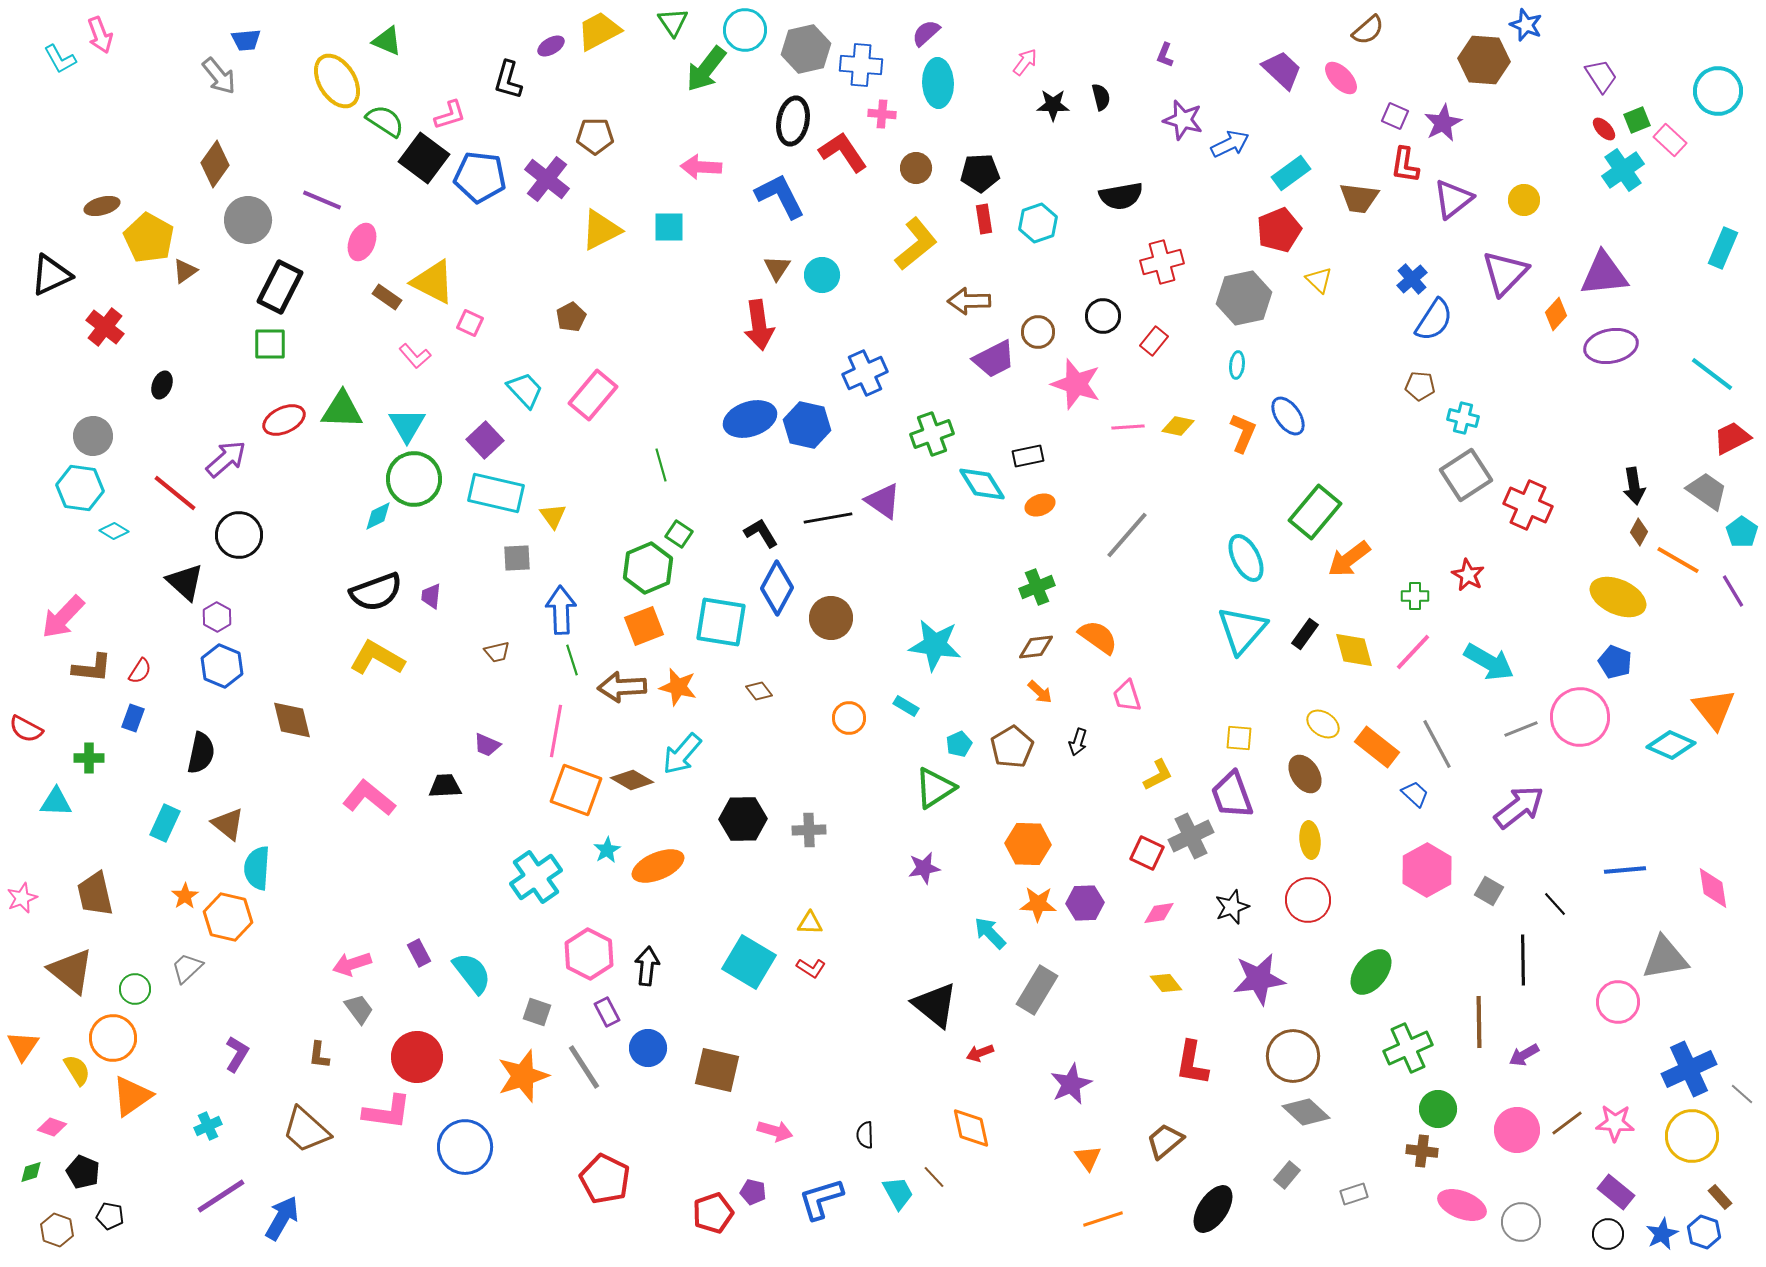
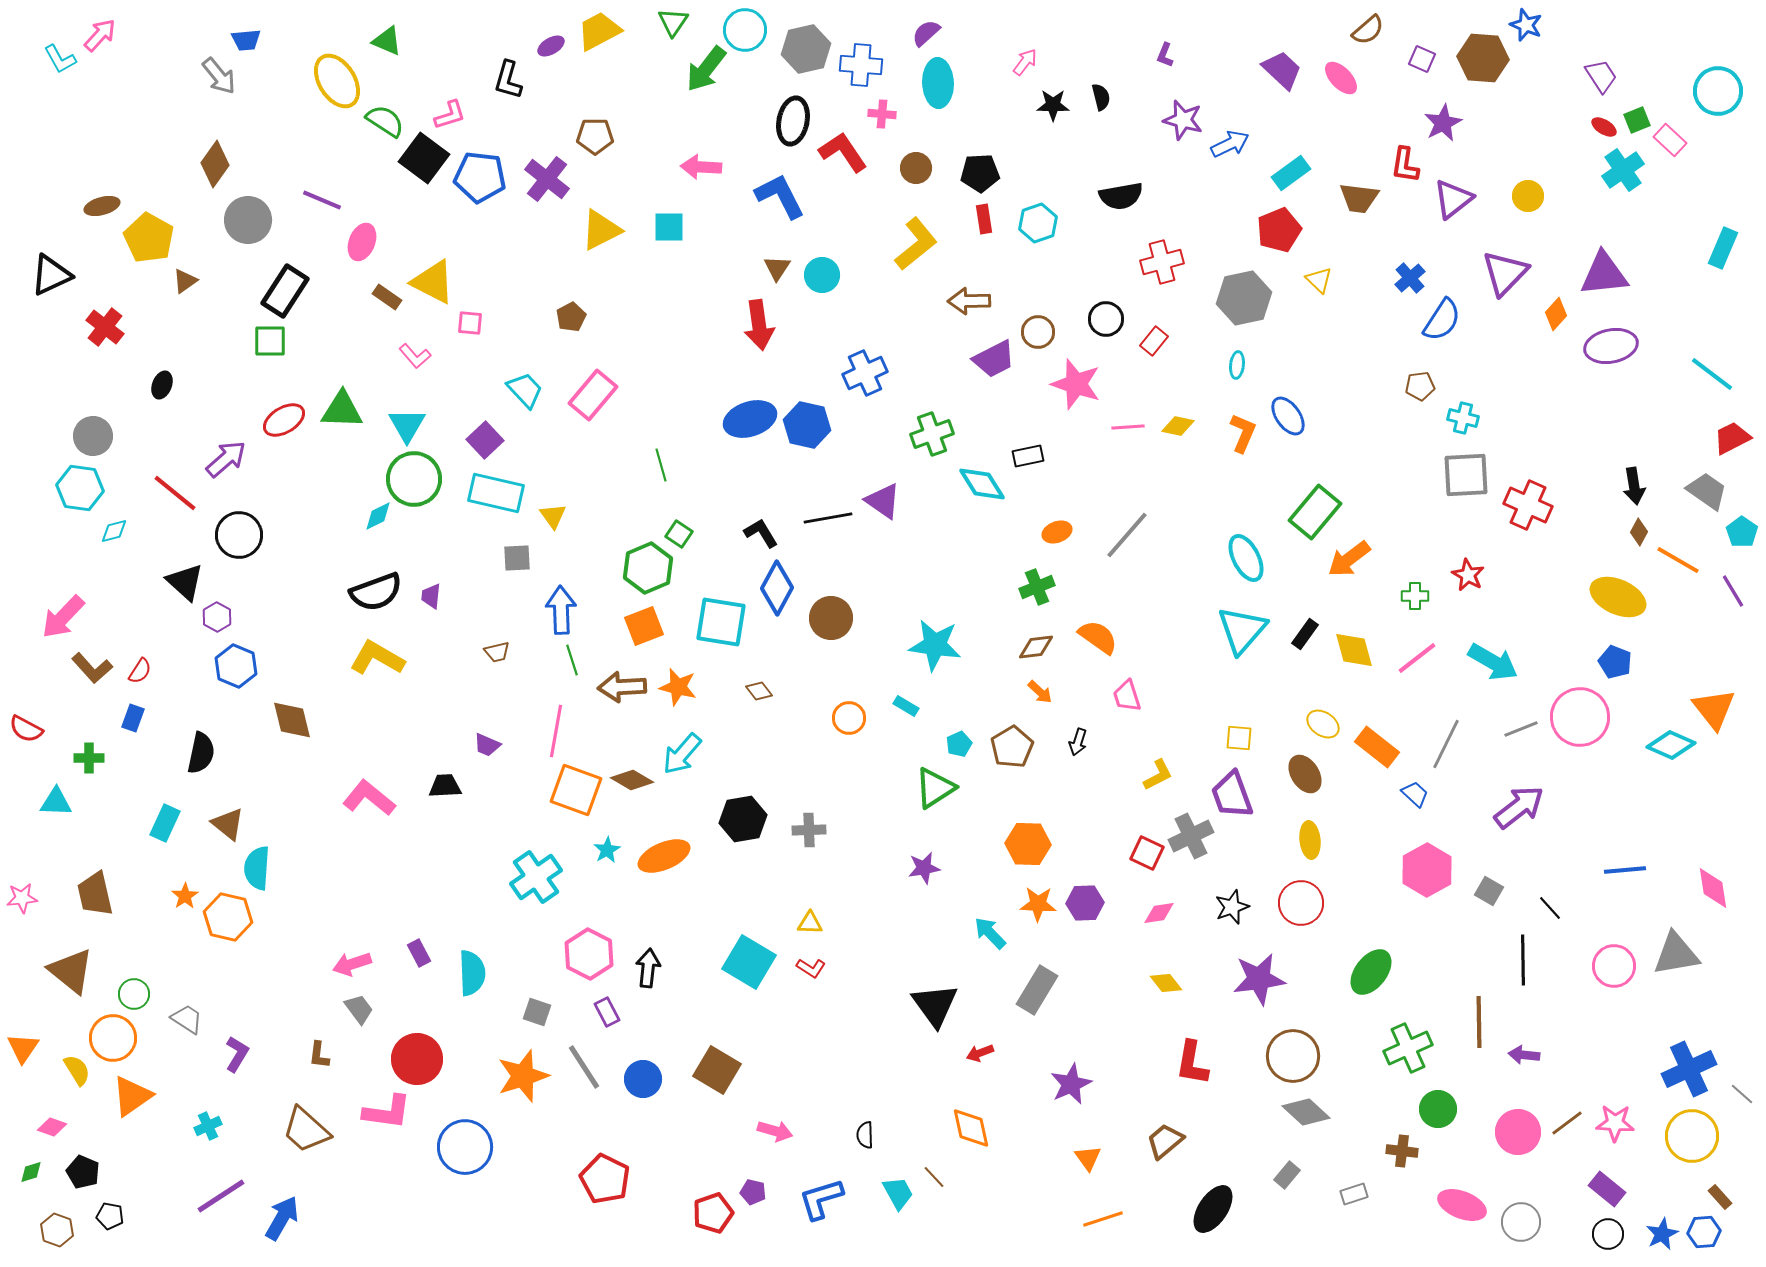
green triangle at (673, 22): rotated 8 degrees clockwise
pink arrow at (100, 35): rotated 117 degrees counterclockwise
brown hexagon at (1484, 60): moved 1 px left, 2 px up
purple square at (1395, 116): moved 27 px right, 57 px up
red ellipse at (1604, 129): moved 2 px up; rotated 15 degrees counterclockwise
yellow circle at (1524, 200): moved 4 px right, 4 px up
brown triangle at (185, 271): moved 10 px down
blue cross at (1412, 279): moved 2 px left, 1 px up
black rectangle at (280, 287): moved 5 px right, 4 px down; rotated 6 degrees clockwise
black circle at (1103, 316): moved 3 px right, 3 px down
blue semicircle at (1434, 320): moved 8 px right
pink square at (470, 323): rotated 20 degrees counterclockwise
green square at (270, 344): moved 3 px up
brown pentagon at (1420, 386): rotated 12 degrees counterclockwise
red ellipse at (284, 420): rotated 6 degrees counterclockwise
gray square at (1466, 475): rotated 30 degrees clockwise
orange ellipse at (1040, 505): moved 17 px right, 27 px down
cyan diamond at (114, 531): rotated 44 degrees counterclockwise
pink line at (1413, 652): moved 4 px right, 6 px down; rotated 9 degrees clockwise
cyan arrow at (1489, 662): moved 4 px right
blue hexagon at (222, 666): moved 14 px right
brown L-shape at (92, 668): rotated 42 degrees clockwise
gray line at (1437, 744): moved 9 px right; rotated 54 degrees clockwise
black hexagon at (743, 819): rotated 9 degrees counterclockwise
orange ellipse at (658, 866): moved 6 px right, 10 px up
pink star at (22, 898): rotated 16 degrees clockwise
red circle at (1308, 900): moved 7 px left, 3 px down
black line at (1555, 904): moved 5 px left, 4 px down
gray triangle at (1665, 958): moved 11 px right, 4 px up
black arrow at (647, 966): moved 1 px right, 2 px down
gray trapezoid at (187, 968): moved 51 px down; rotated 76 degrees clockwise
cyan semicircle at (472, 973): rotated 36 degrees clockwise
green circle at (135, 989): moved 1 px left, 5 px down
pink circle at (1618, 1002): moved 4 px left, 36 px up
black triangle at (935, 1005): rotated 15 degrees clockwise
orange triangle at (23, 1046): moved 2 px down
blue circle at (648, 1048): moved 5 px left, 31 px down
purple arrow at (1524, 1055): rotated 36 degrees clockwise
red circle at (417, 1057): moved 2 px down
brown square at (717, 1070): rotated 18 degrees clockwise
pink circle at (1517, 1130): moved 1 px right, 2 px down
brown cross at (1422, 1151): moved 20 px left
purple rectangle at (1616, 1192): moved 9 px left, 3 px up
blue hexagon at (1704, 1232): rotated 24 degrees counterclockwise
